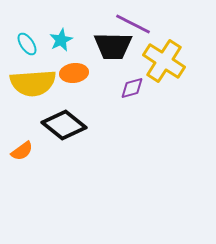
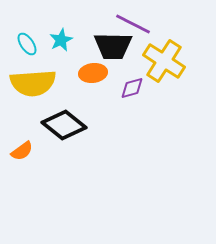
orange ellipse: moved 19 px right
